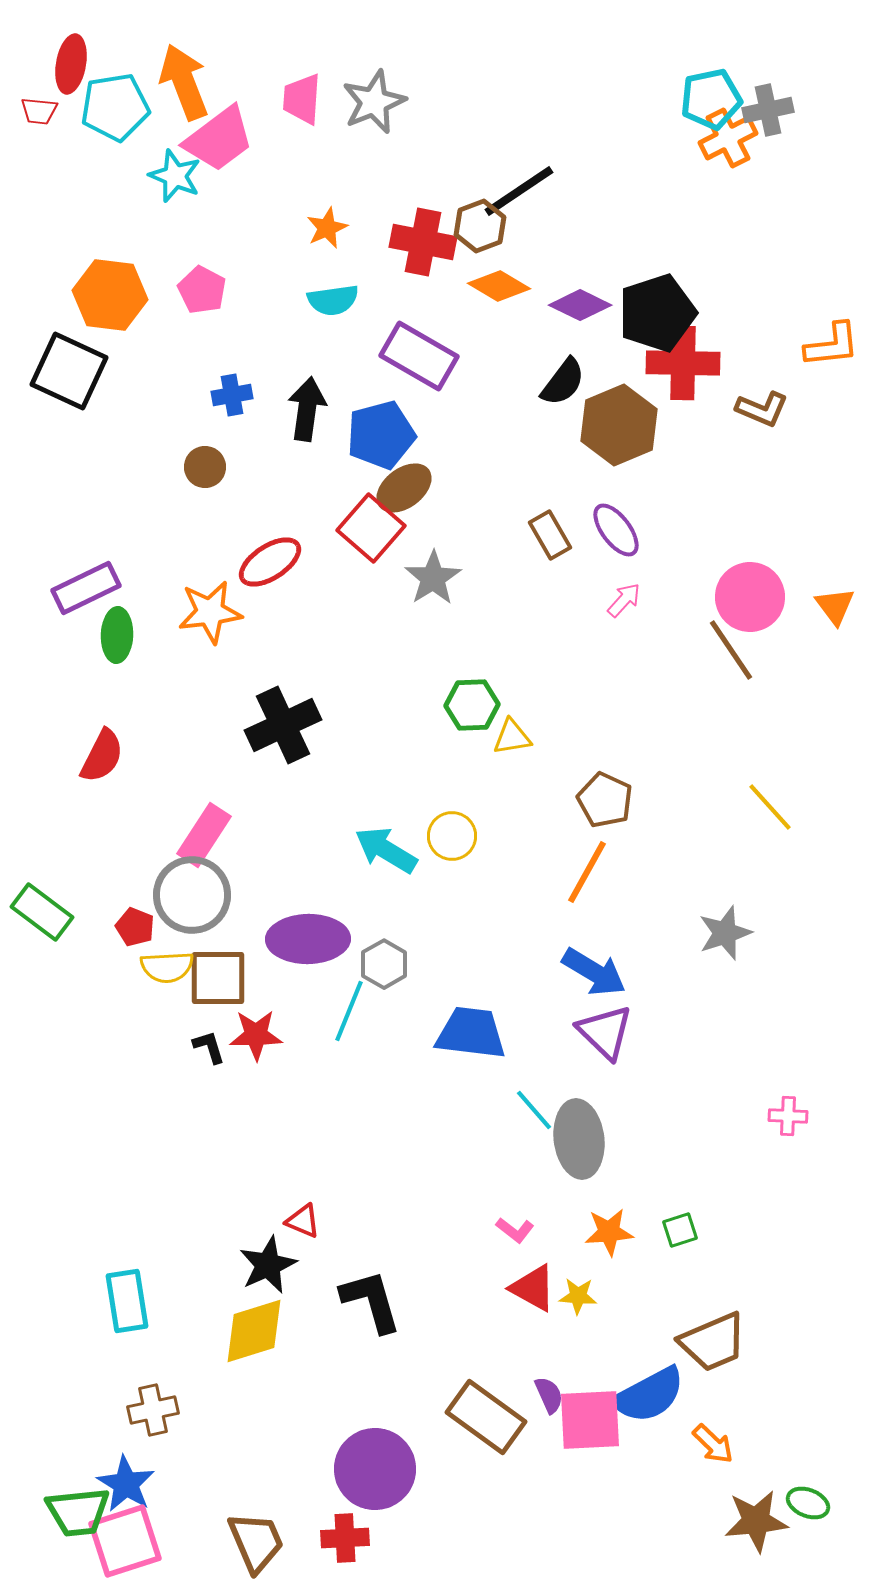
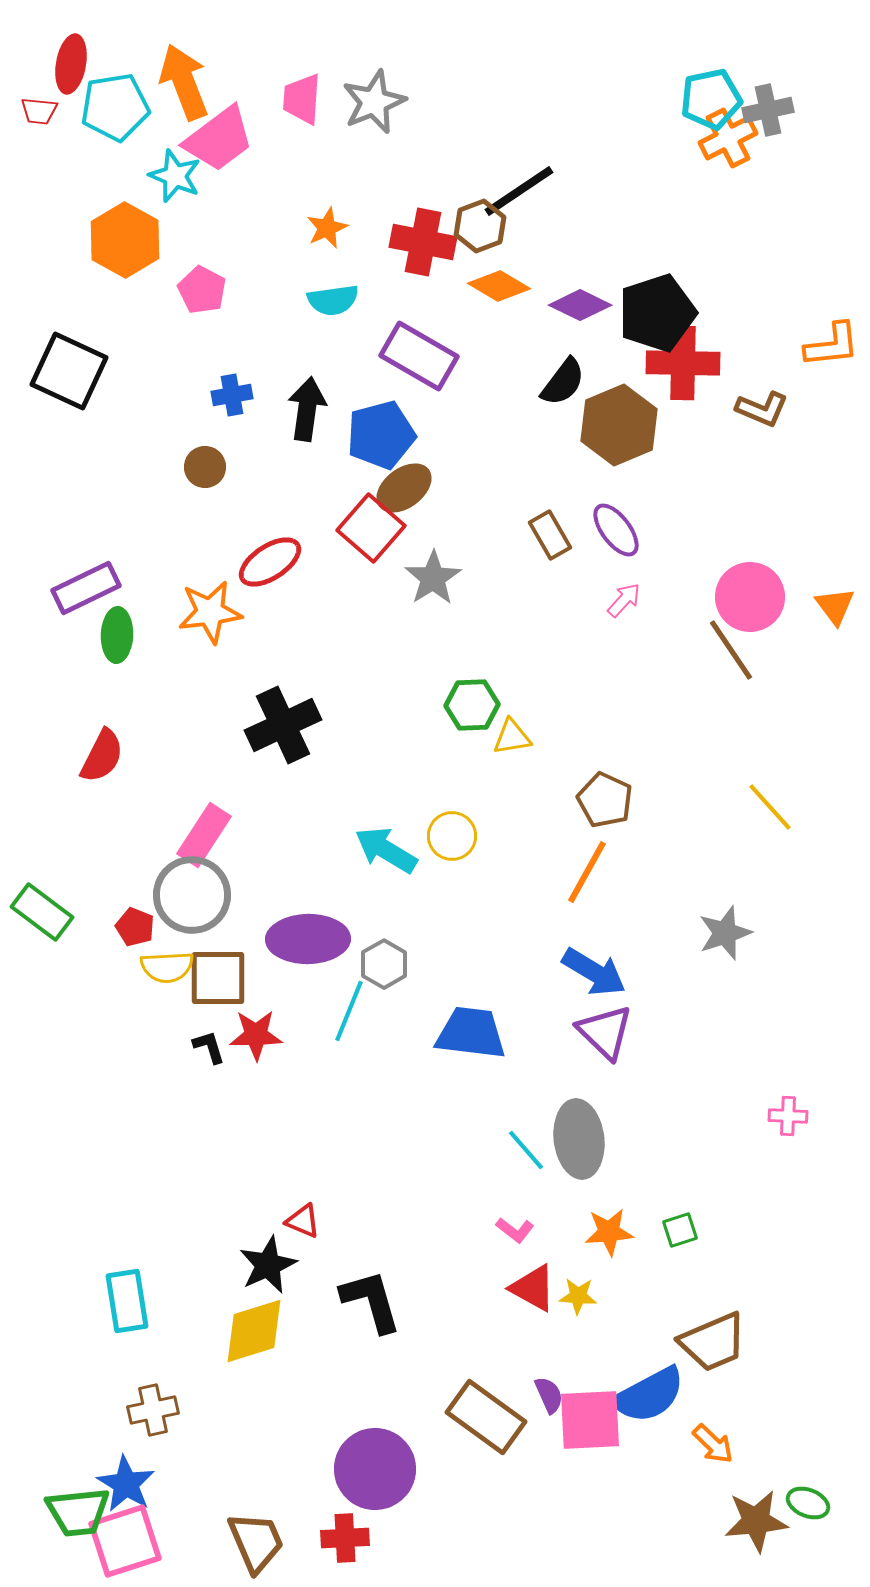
orange hexagon at (110, 295): moved 15 px right, 55 px up; rotated 22 degrees clockwise
cyan line at (534, 1110): moved 8 px left, 40 px down
